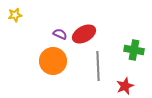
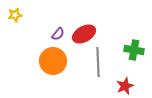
purple semicircle: moved 2 px left; rotated 104 degrees clockwise
gray line: moved 4 px up
